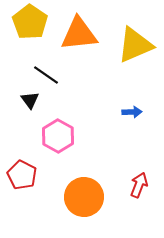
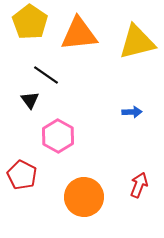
yellow triangle: moved 2 px right, 3 px up; rotated 9 degrees clockwise
